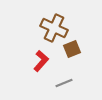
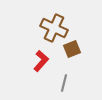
gray line: rotated 54 degrees counterclockwise
